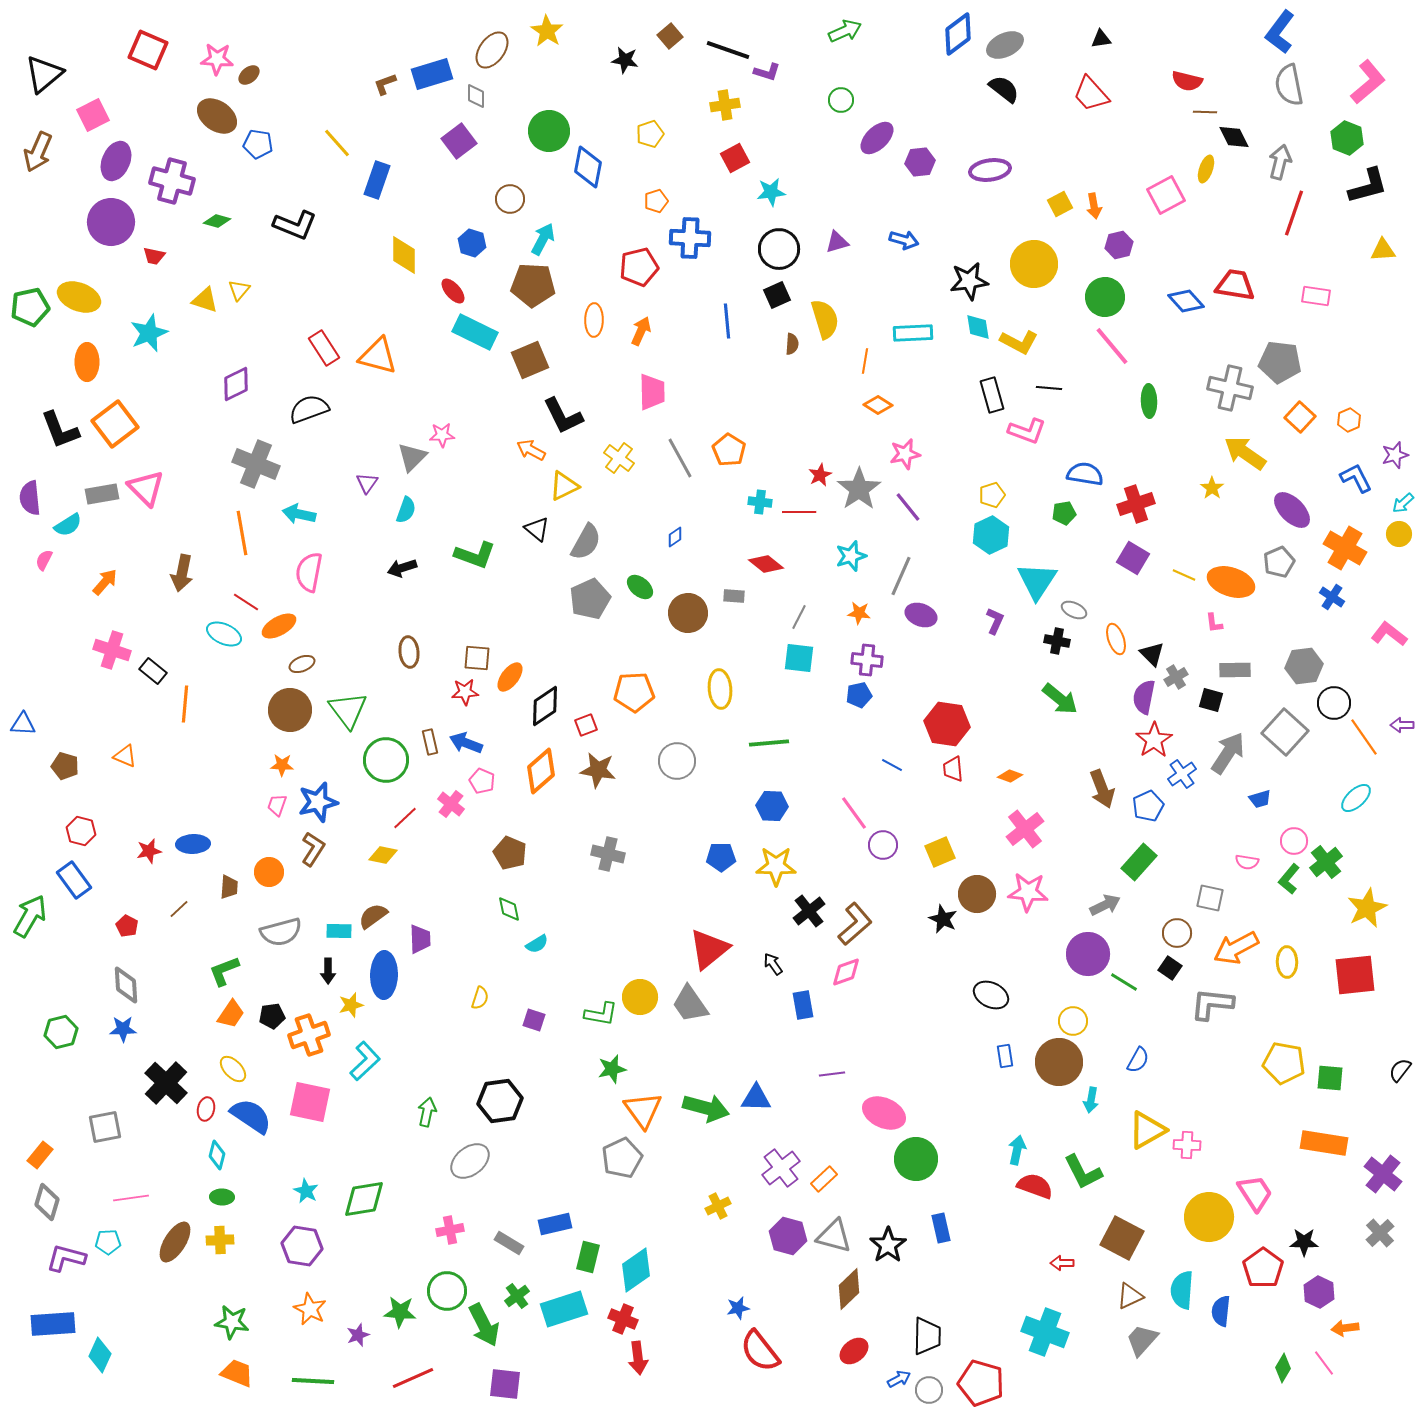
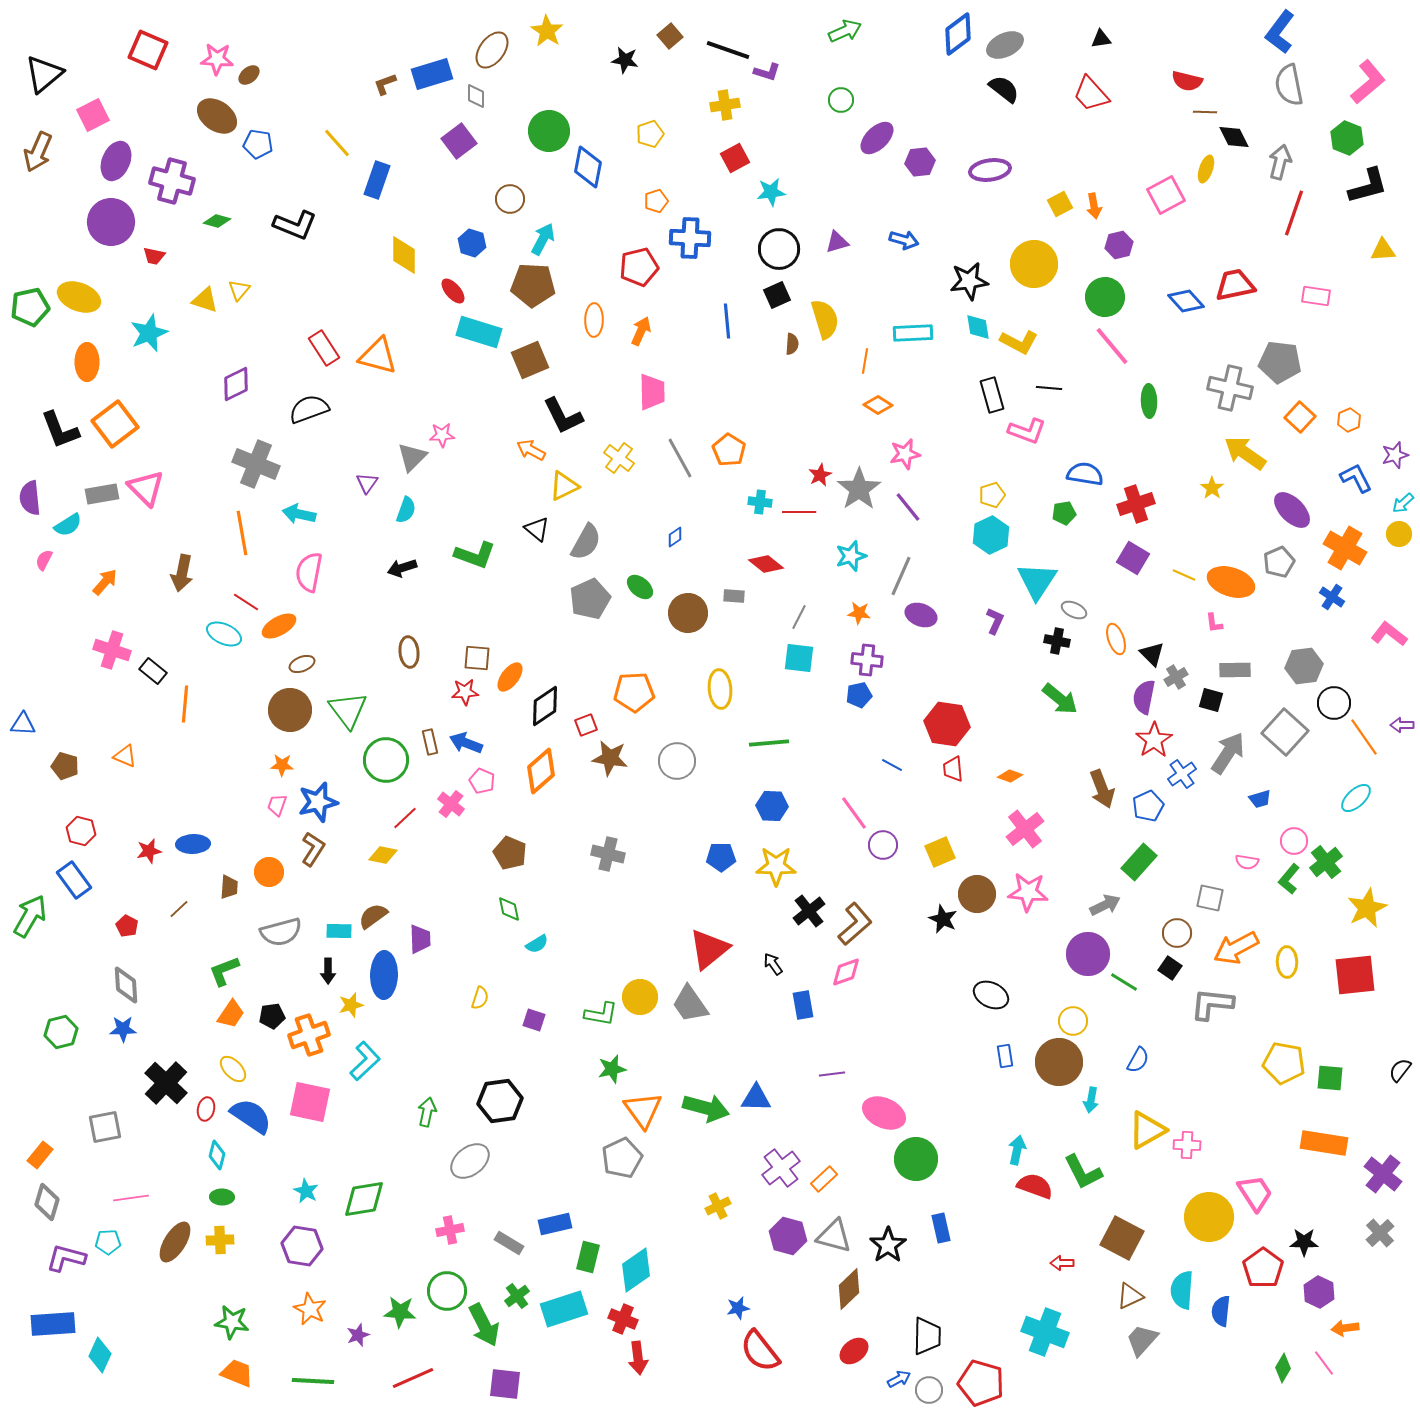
red trapezoid at (1235, 285): rotated 21 degrees counterclockwise
cyan rectangle at (475, 332): moved 4 px right; rotated 9 degrees counterclockwise
brown star at (598, 770): moved 12 px right, 12 px up
